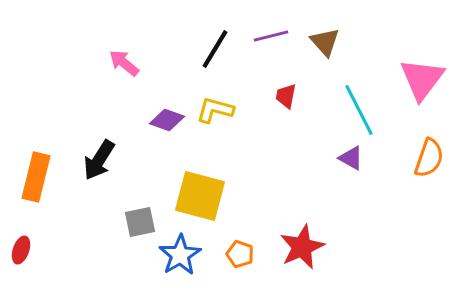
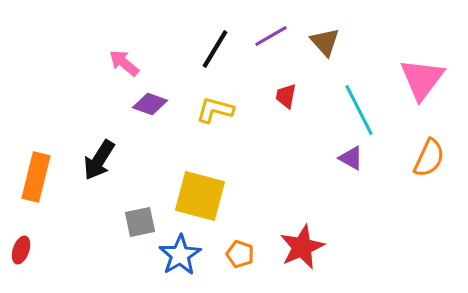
purple line: rotated 16 degrees counterclockwise
purple diamond: moved 17 px left, 16 px up
orange semicircle: rotated 6 degrees clockwise
